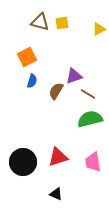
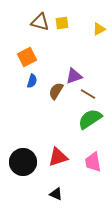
green semicircle: rotated 20 degrees counterclockwise
